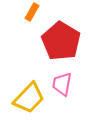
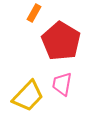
orange rectangle: moved 2 px right, 1 px down
yellow trapezoid: moved 1 px left, 2 px up
